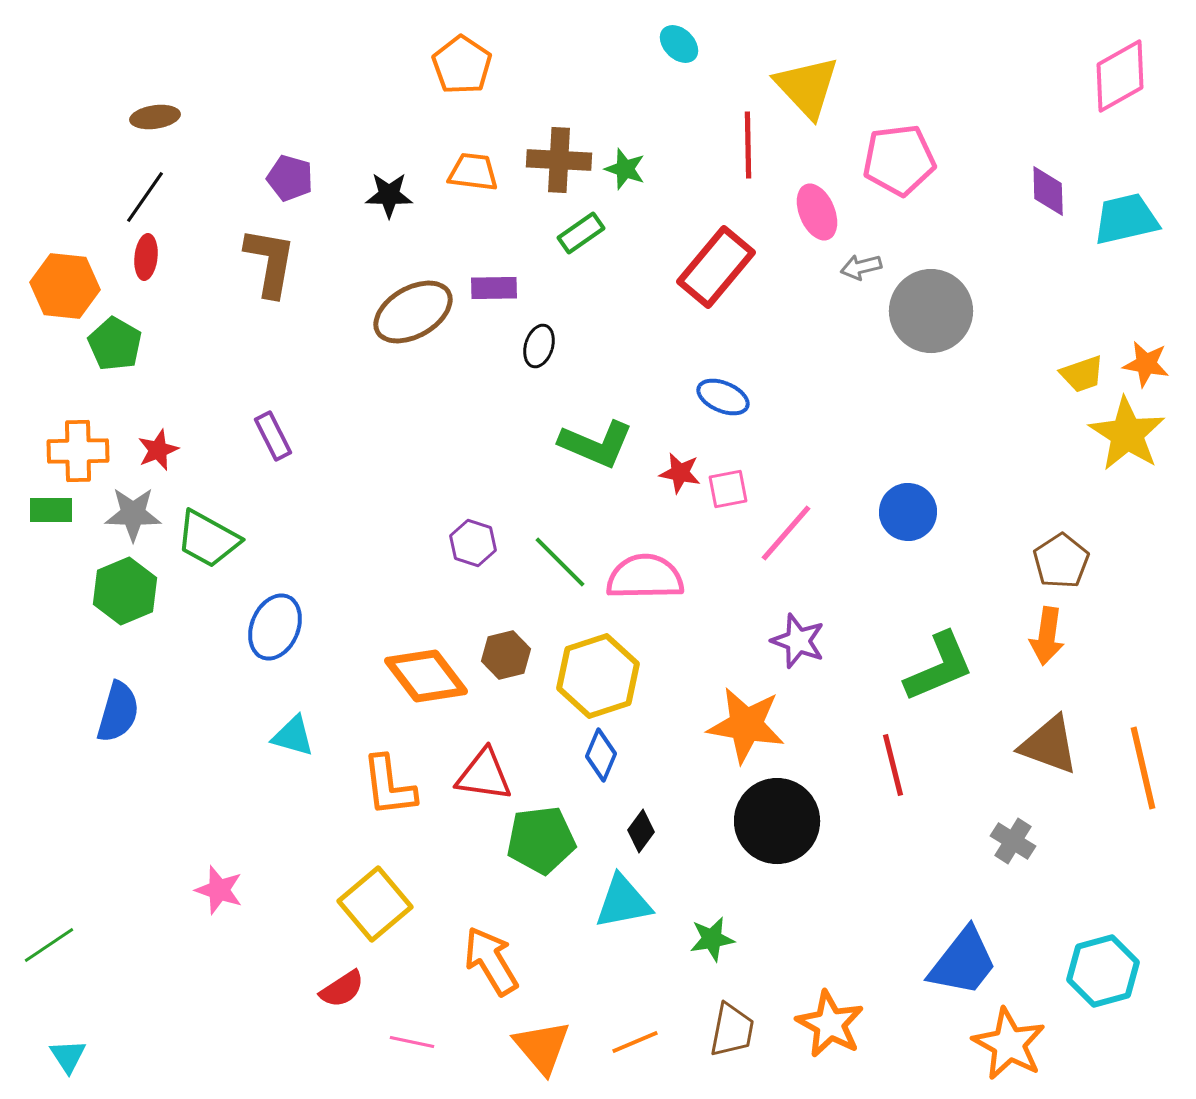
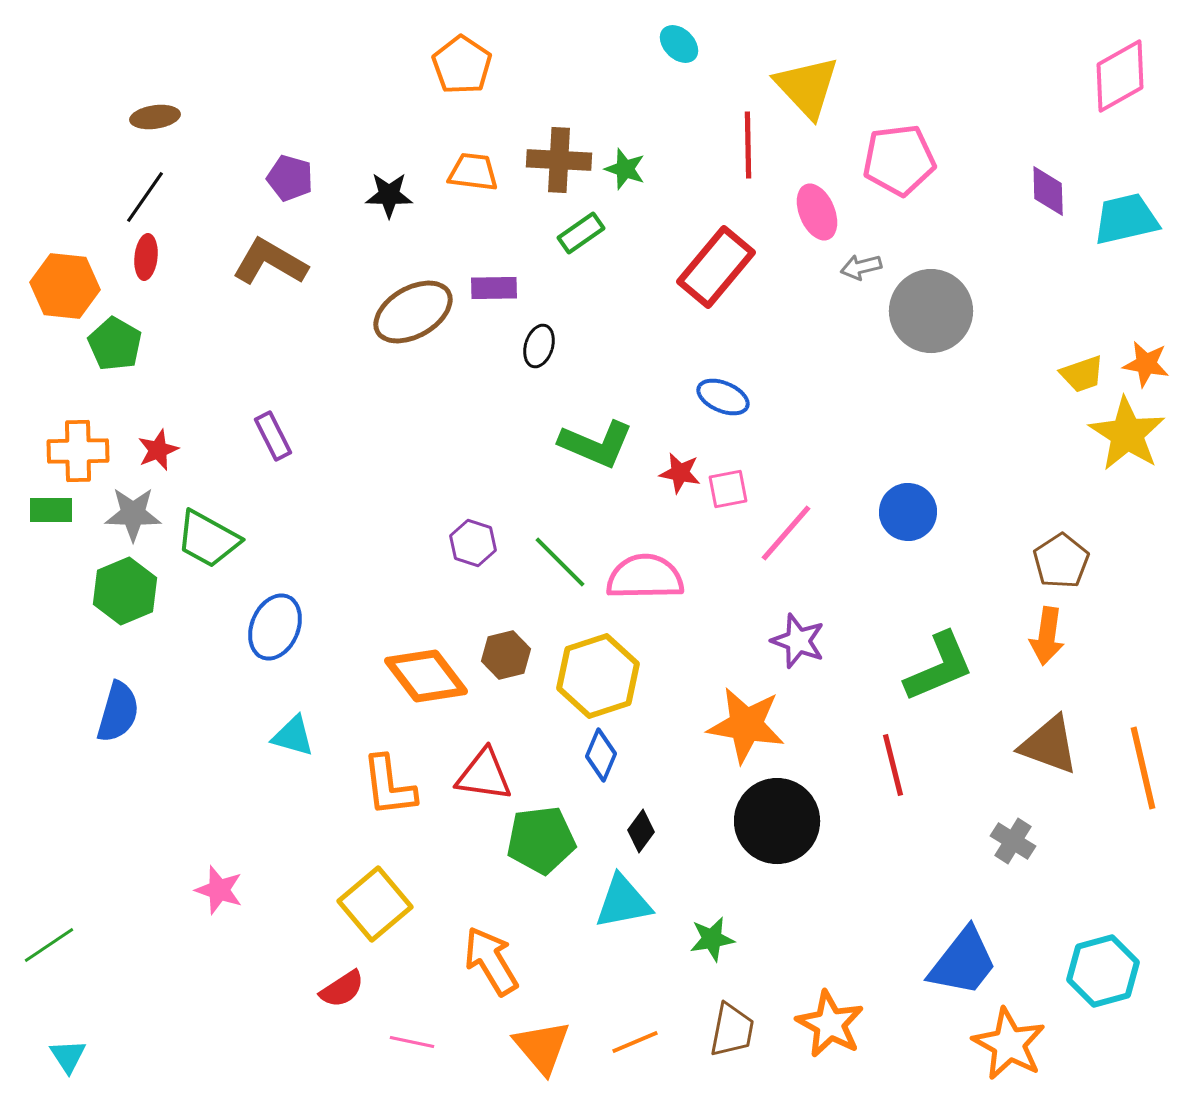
brown L-shape at (270, 262): rotated 70 degrees counterclockwise
